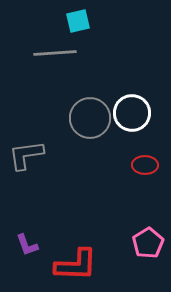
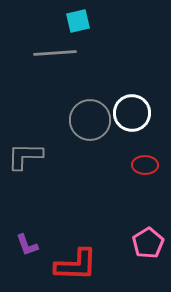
gray circle: moved 2 px down
gray L-shape: moved 1 px left, 1 px down; rotated 9 degrees clockwise
